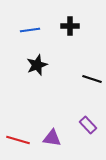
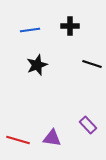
black line: moved 15 px up
